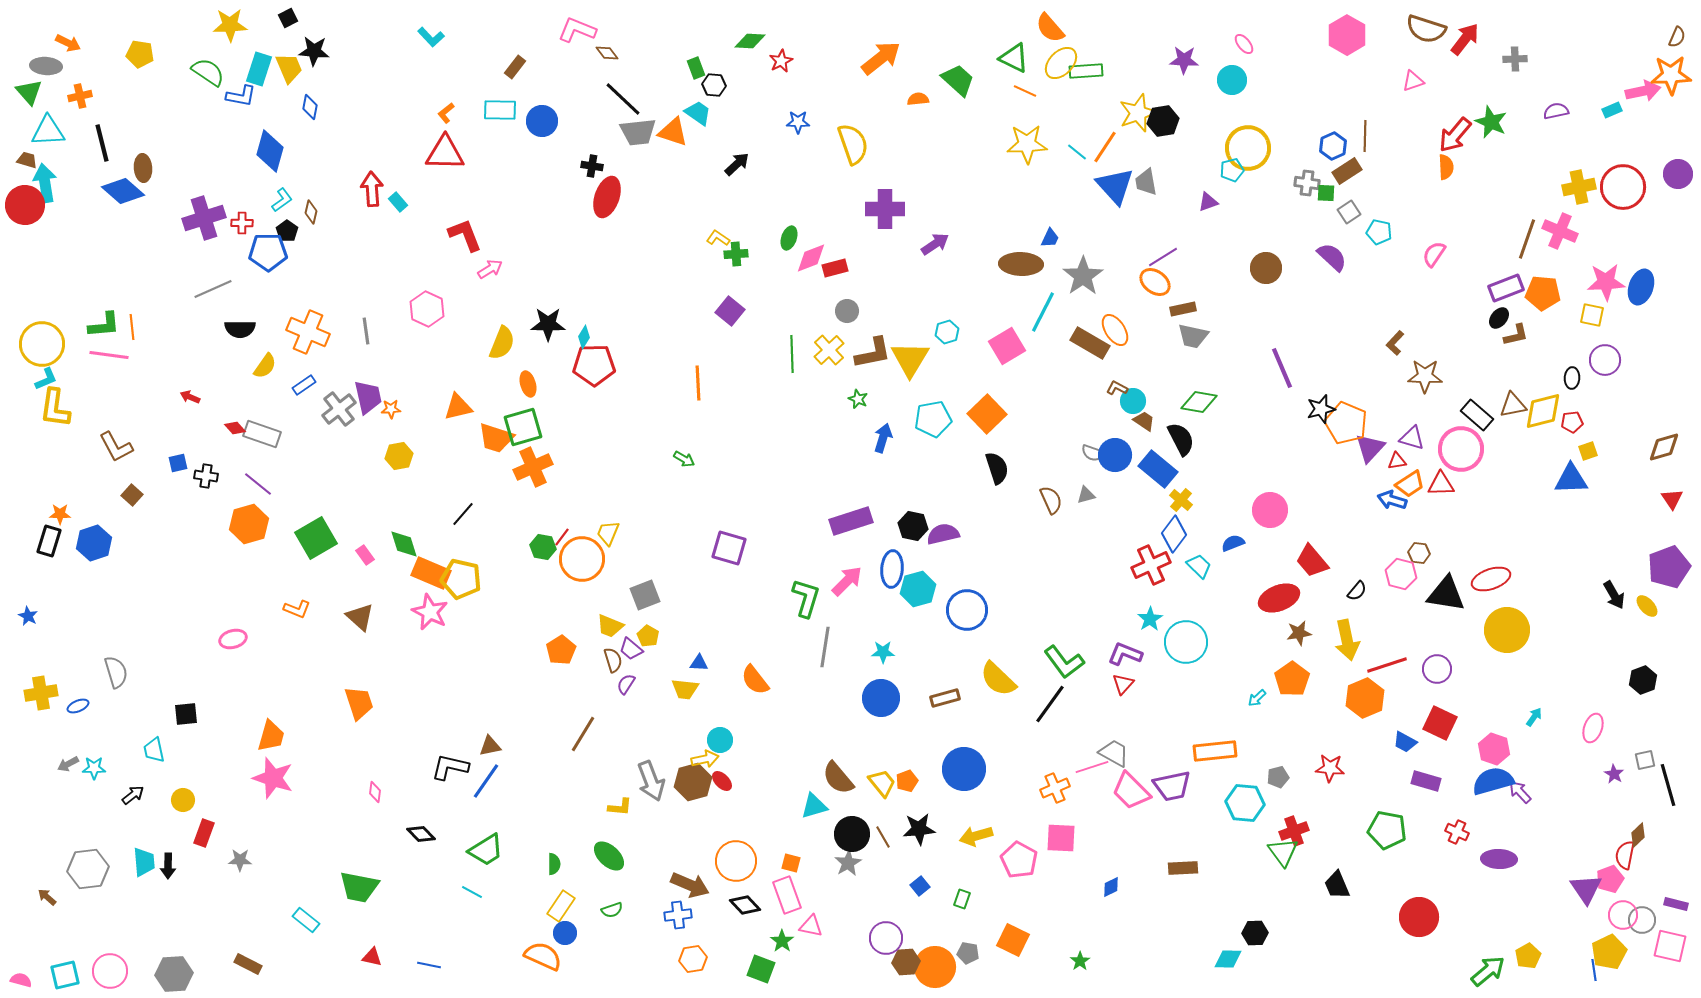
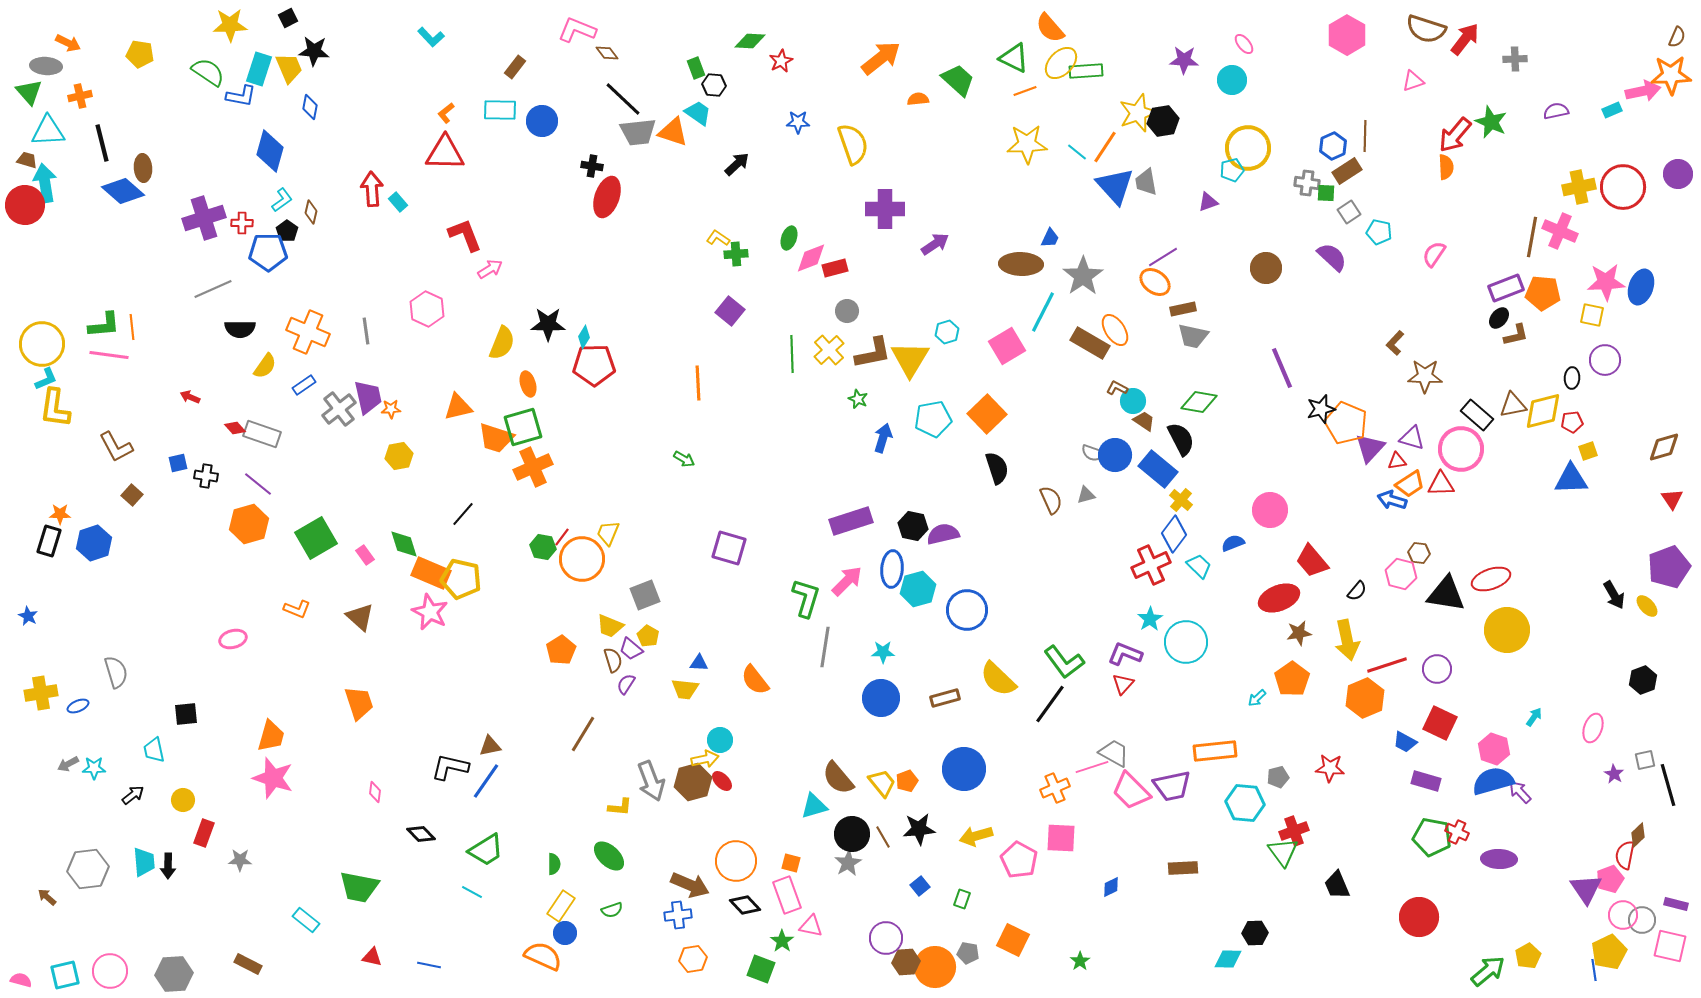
orange line at (1025, 91): rotated 45 degrees counterclockwise
brown line at (1527, 239): moved 5 px right, 2 px up; rotated 9 degrees counterclockwise
green pentagon at (1387, 830): moved 45 px right, 7 px down
